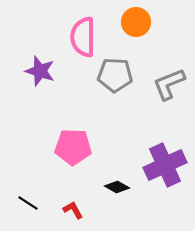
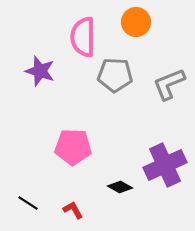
black diamond: moved 3 px right
